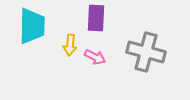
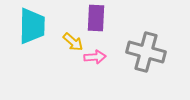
yellow arrow: moved 3 px right, 3 px up; rotated 55 degrees counterclockwise
pink arrow: rotated 30 degrees counterclockwise
